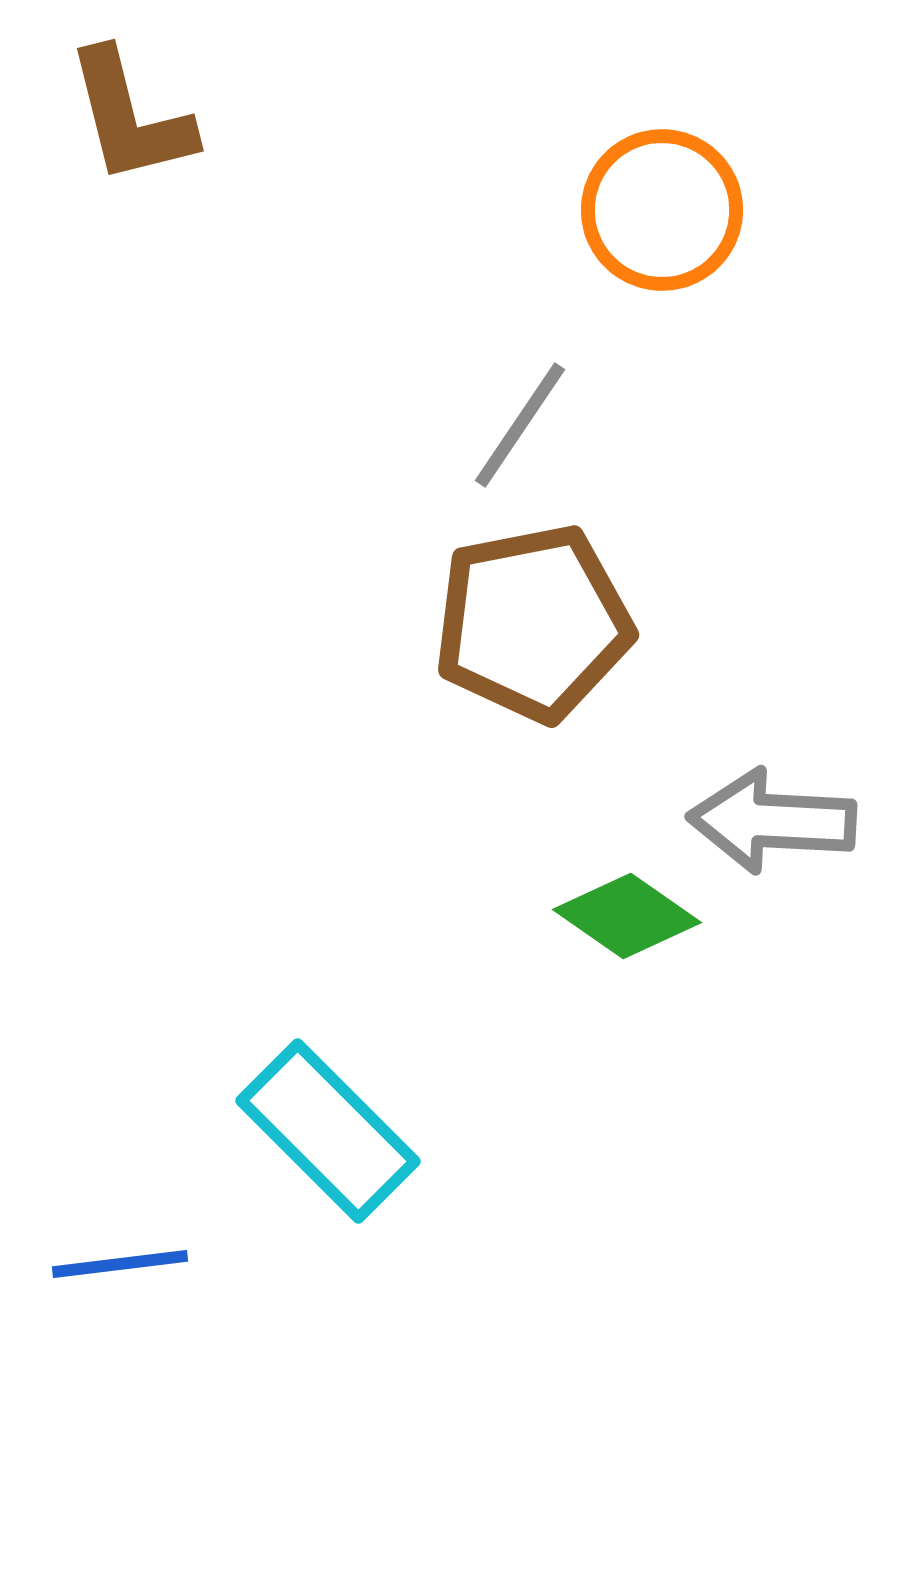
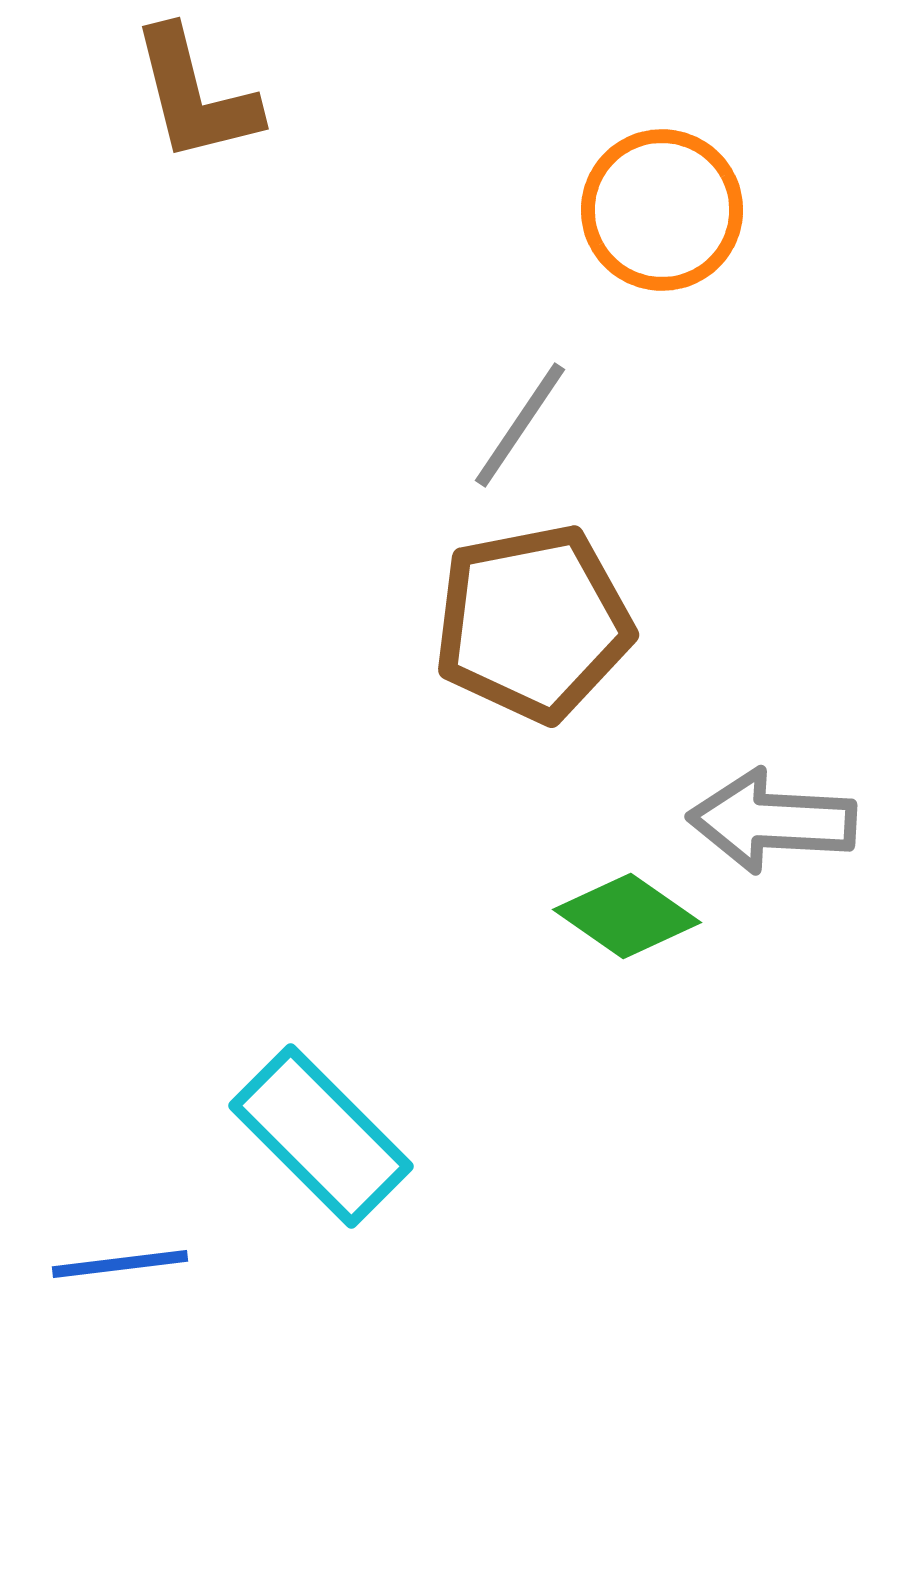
brown L-shape: moved 65 px right, 22 px up
cyan rectangle: moved 7 px left, 5 px down
